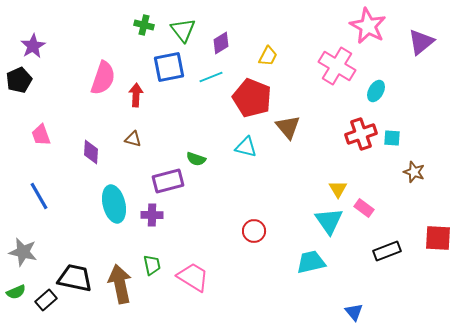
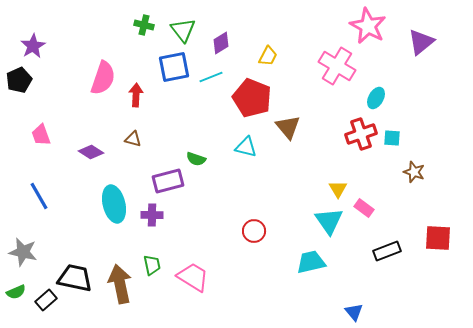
blue square at (169, 67): moved 5 px right
cyan ellipse at (376, 91): moved 7 px down
purple diamond at (91, 152): rotated 60 degrees counterclockwise
